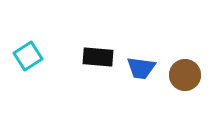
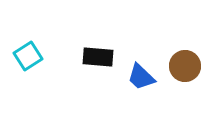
blue trapezoid: moved 9 px down; rotated 36 degrees clockwise
brown circle: moved 9 px up
